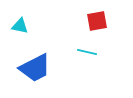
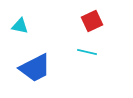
red square: moved 5 px left; rotated 15 degrees counterclockwise
